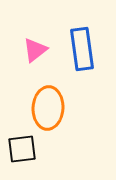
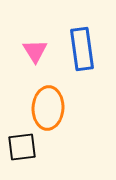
pink triangle: moved 1 px down; rotated 24 degrees counterclockwise
black square: moved 2 px up
